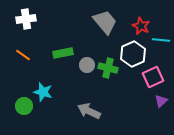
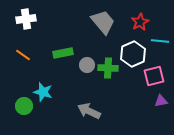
gray trapezoid: moved 2 px left
red star: moved 1 px left, 4 px up; rotated 18 degrees clockwise
cyan line: moved 1 px left, 1 px down
green cross: rotated 12 degrees counterclockwise
pink square: moved 1 px right, 1 px up; rotated 10 degrees clockwise
purple triangle: rotated 32 degrees clockwise
